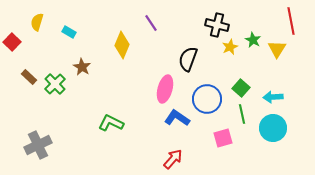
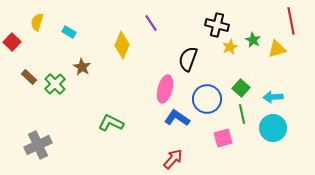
yellow triangle: rotated 42 degrees clockwise
